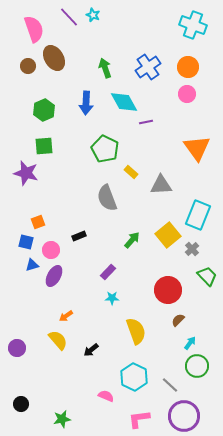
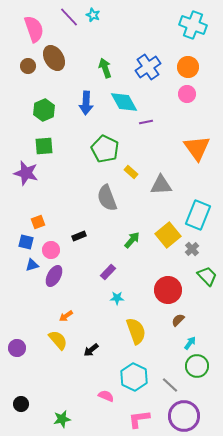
cyan star at (112, 298): moved 5 px right
